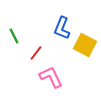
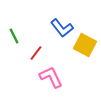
blue L-shape: rotated 60 degrees counterclockwise
